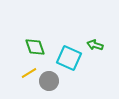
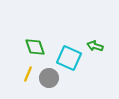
green arrow: moved 1 px down
yellow line: moved 1 px left, 1 px down; rotated 35 degrees counterclockwise
gray circle: moved 3 px up
